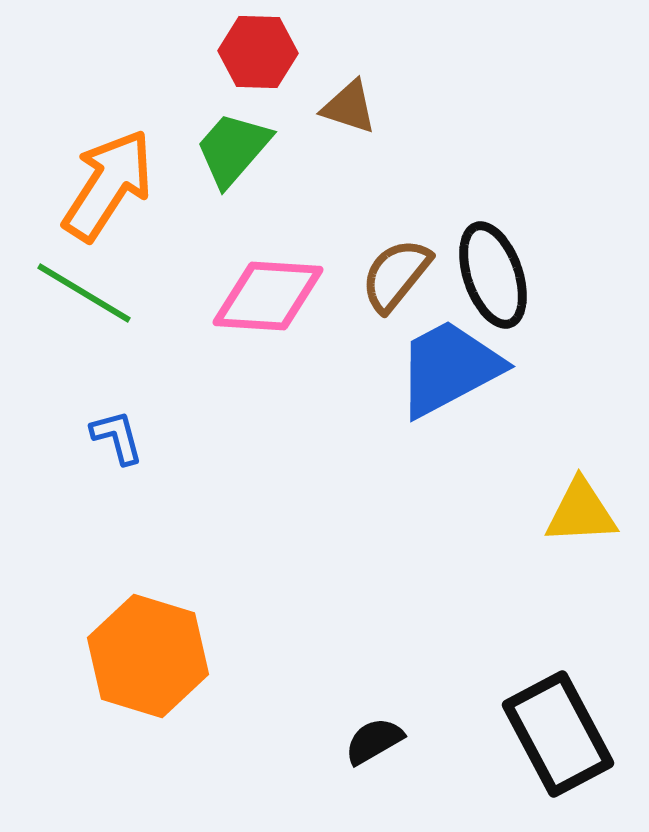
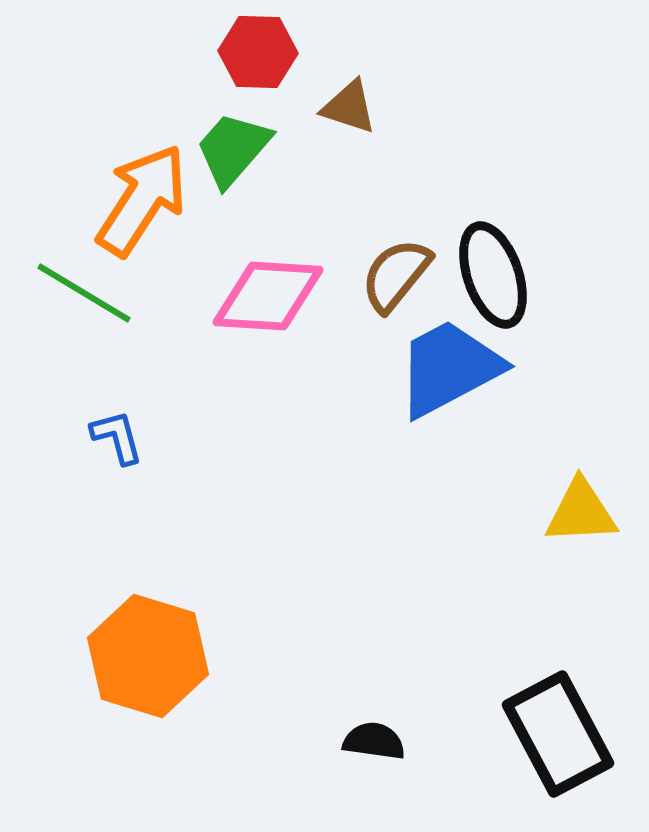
orange arrow: moved 34 px right, 15 px down
black semicircle: rotated 38 degrees clockwise
